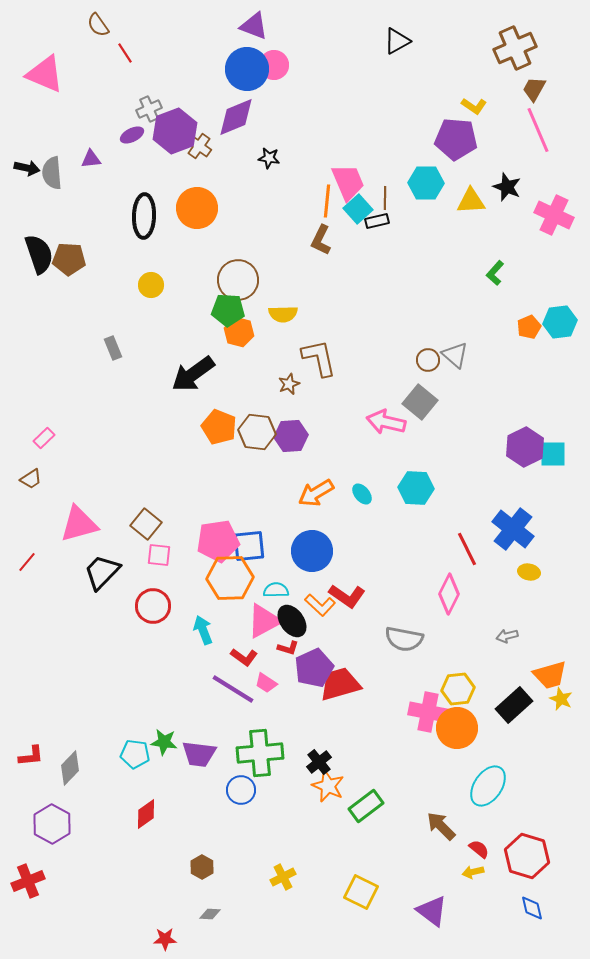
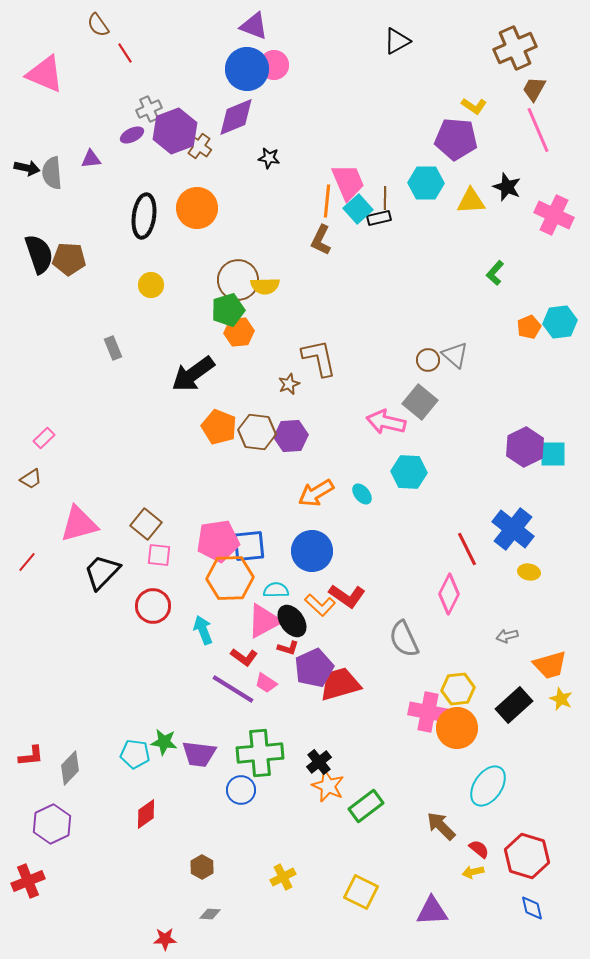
black ellipse at (144, 216): rotated 6 degrees clockwise
black rectangle at (377, 221): moved 2 px right, 3 px up
green pentagon at (228, 310): rotated 20 degrees counterclockwise
yellow semicircle at (283, 314): moved 18 px left, 28 px up
orange hexagon at (239, 332): rotated 20 degrees counterclockwise
cyan hexagon at (416, 488): moved 7 px left, 16 px up
gray semicircle at (404, 639): rotated 54 degrees clockwise
orange trapezoid at (550, 675): moved 10 px up
purple hexagon at (52, 824): rotated 6 degrees clockwise
purple triangle at (432, 911): rotated 40 degrees counterclockwise
